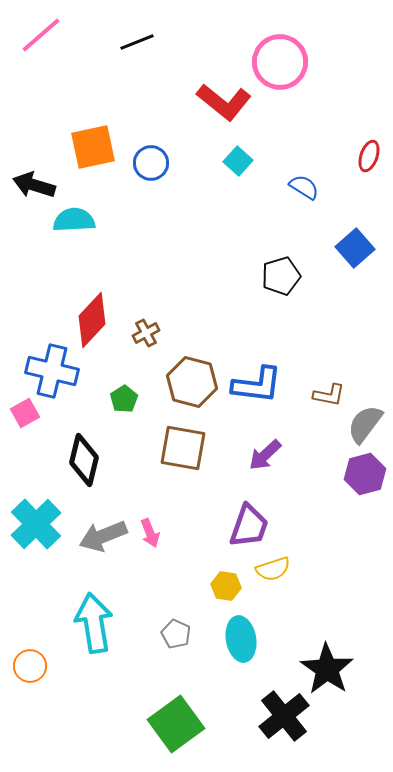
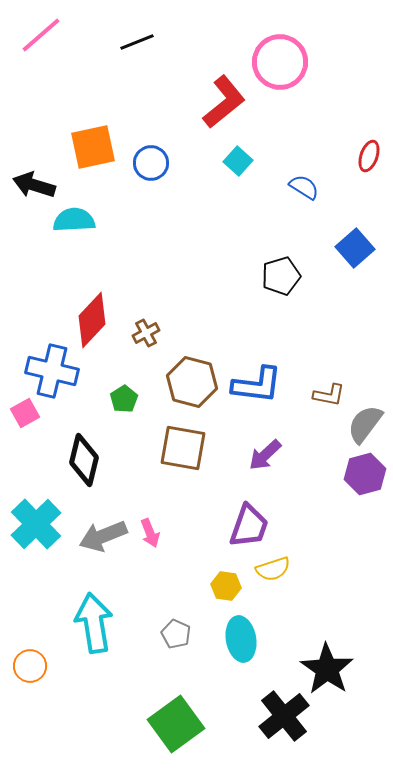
red L-shape: rotated 78 degrees counterclockwise
